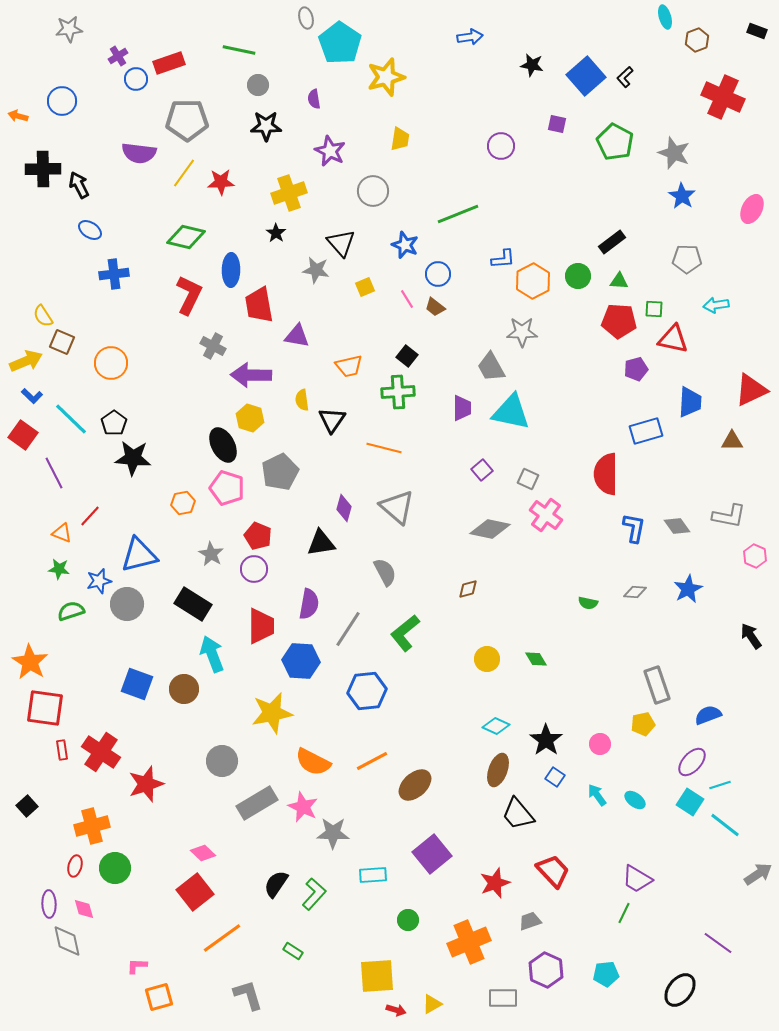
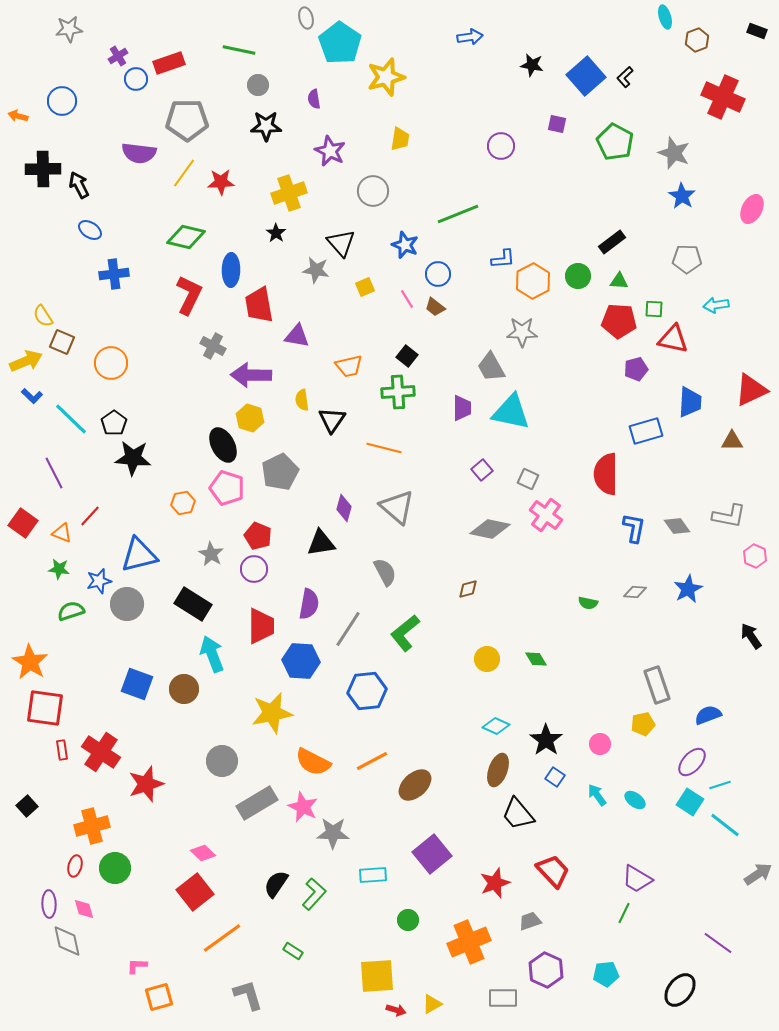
red square at (23, 435): moved 88 px down
